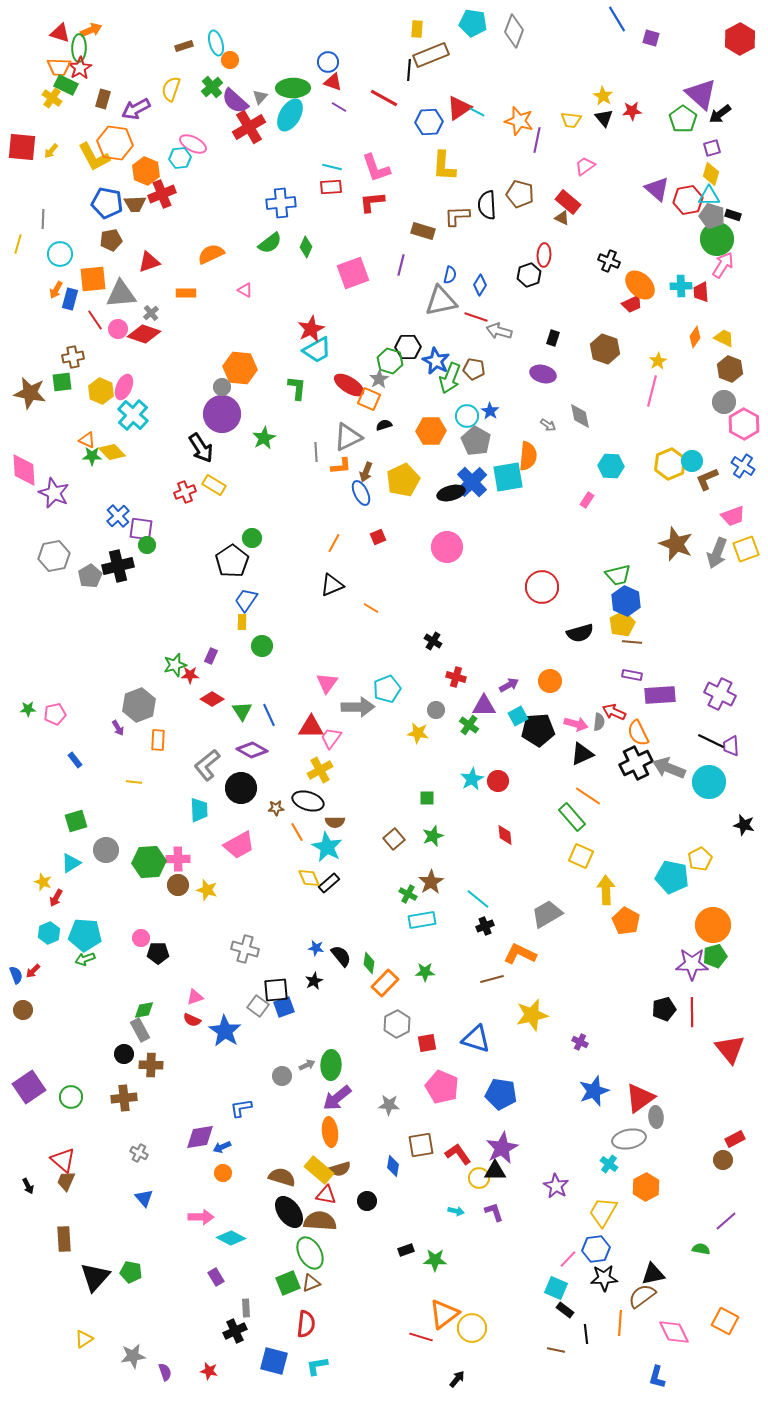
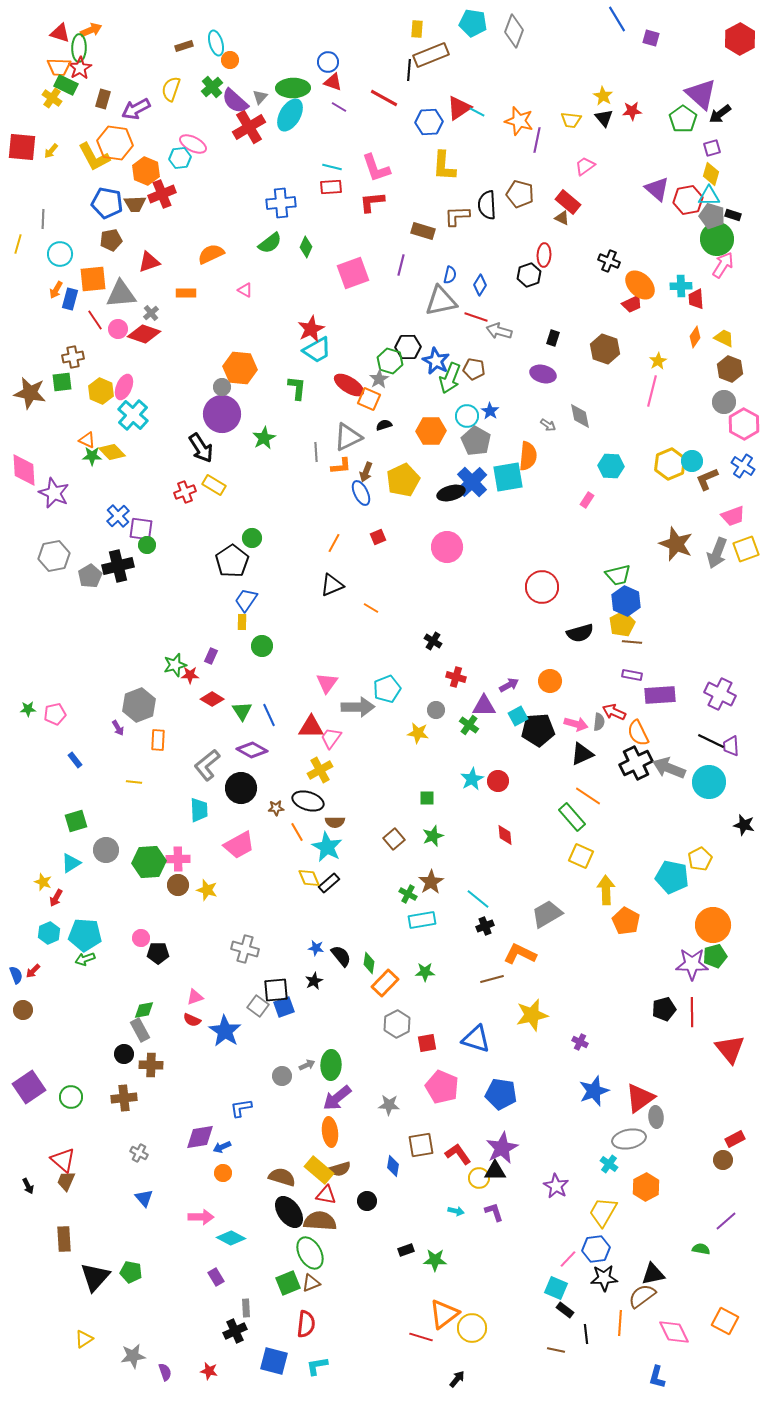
red trapezoid at (701, 292): moved 5 px left, 7 px down
